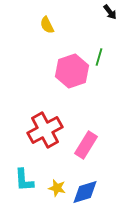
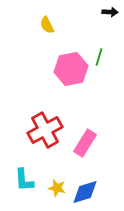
black arrow: rotated 49 degrees counterclockwise
pink hexagon: moved 1 px left, 2 px up; rotated 8 degrees clockwise
pink rectangle: moved 1 px left, 2 px up
